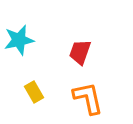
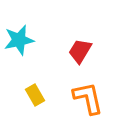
red trapezoid: moved 1 px up; rotated 12 degrees clockwise
yellow rectangle: moved 1 px right, 3 px down
